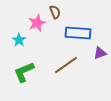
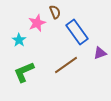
blue rectangle: moved 1 px left, 1 px up; rotated 50 degrees clockwise
